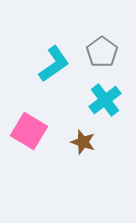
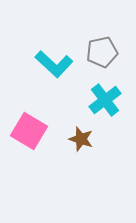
gray pentagon: rotated 24 degrees clockwise
cyan L-shape: rotated 78 degrees clockwise
brown star: moved 2 px left, 3 px up
